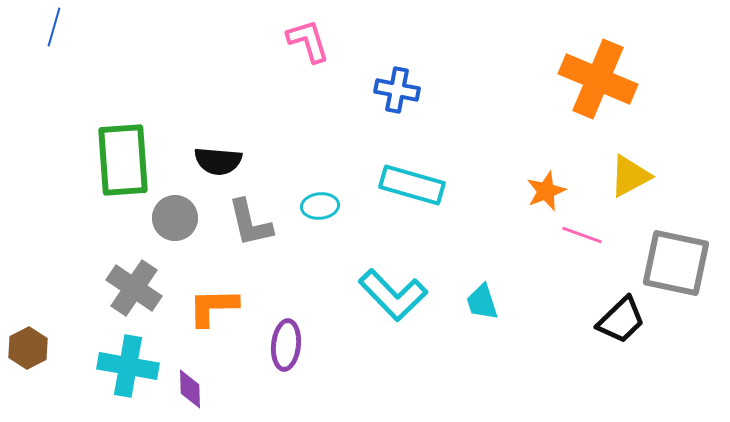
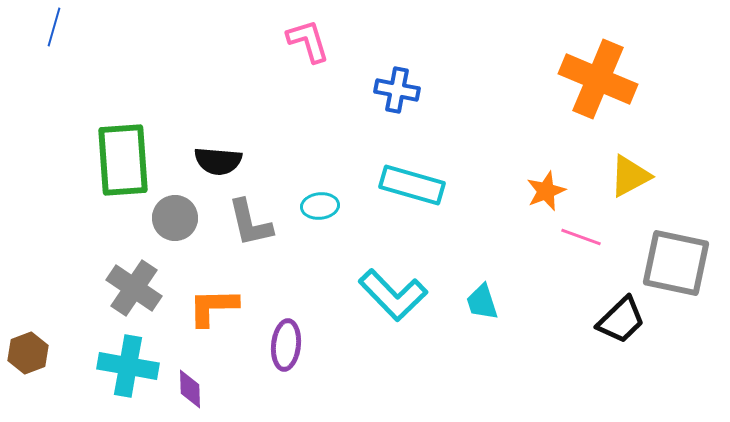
pink line: moved 1 px left, 2 px down
brown hexagon: moved 5 px down; rotated 6 degrees clockwise
